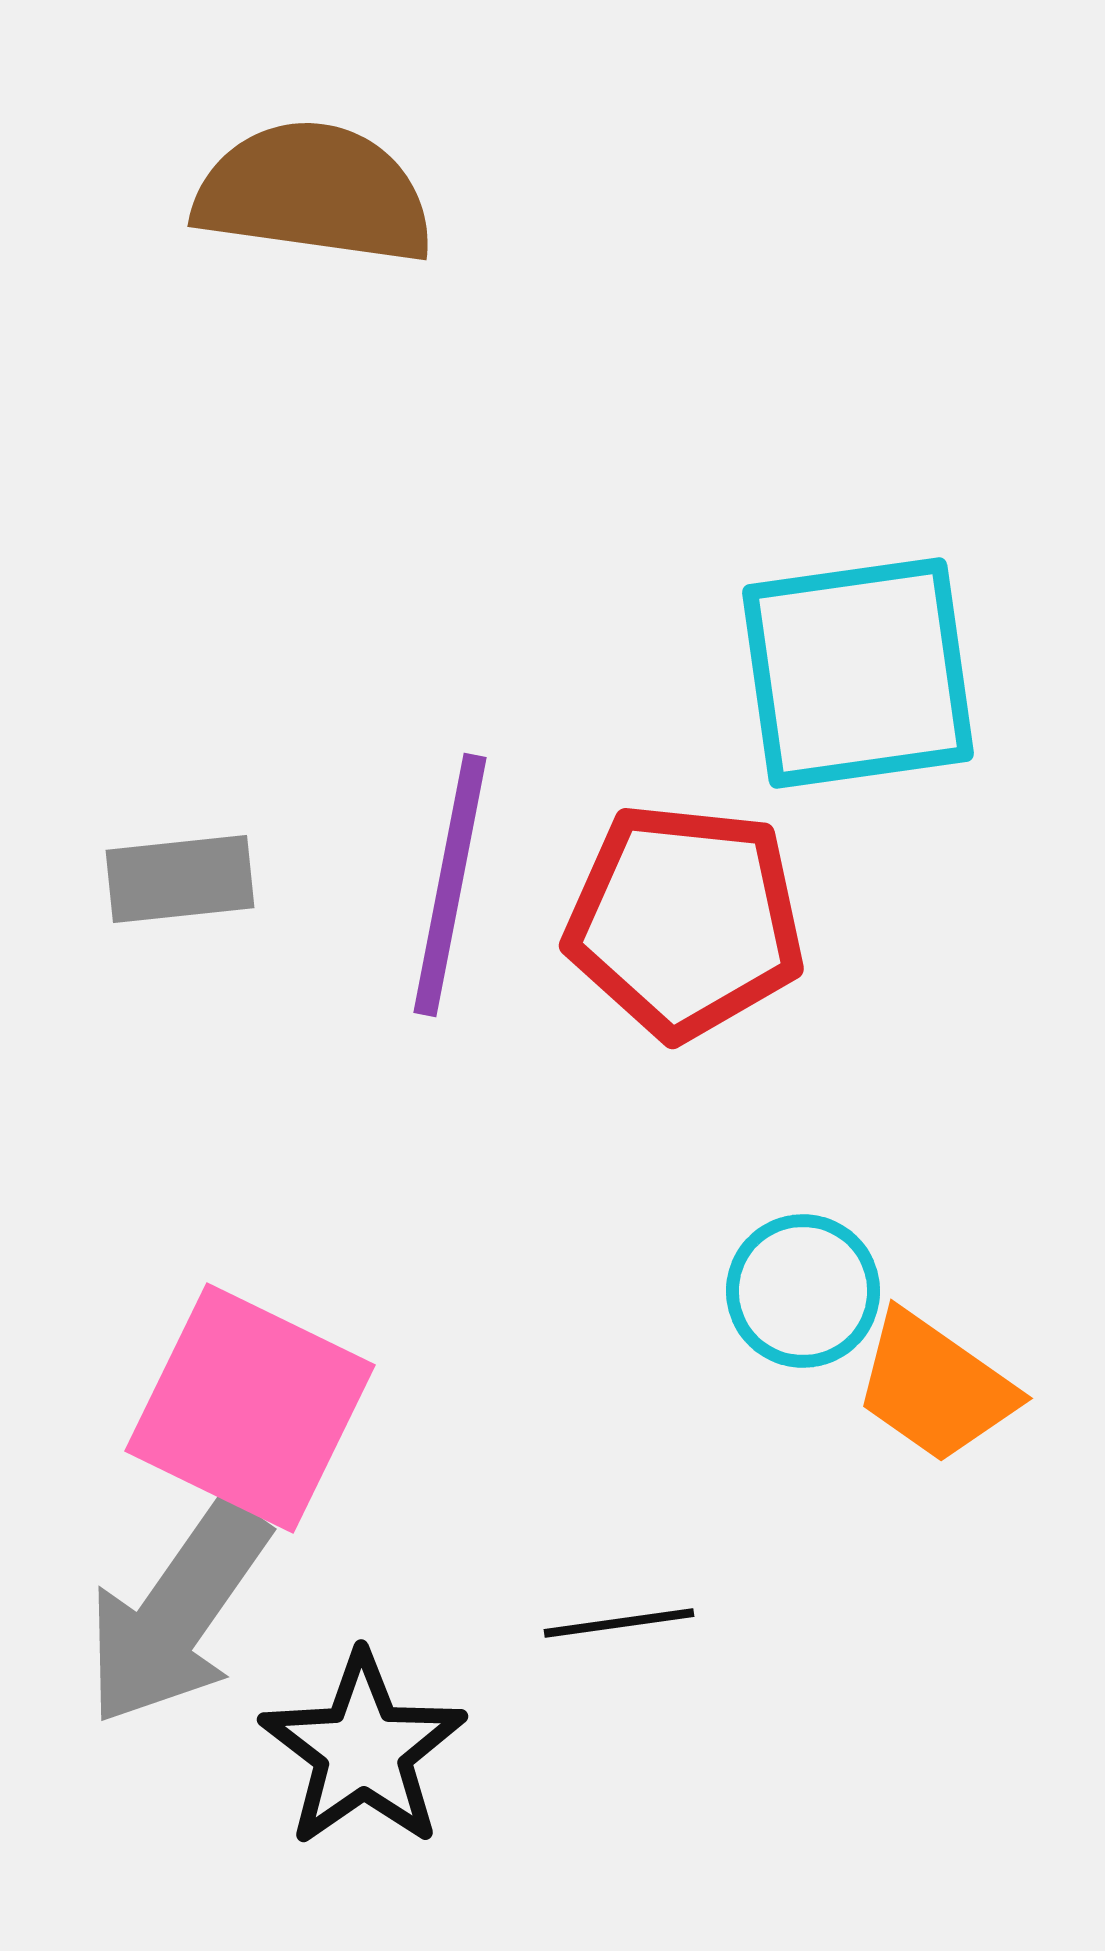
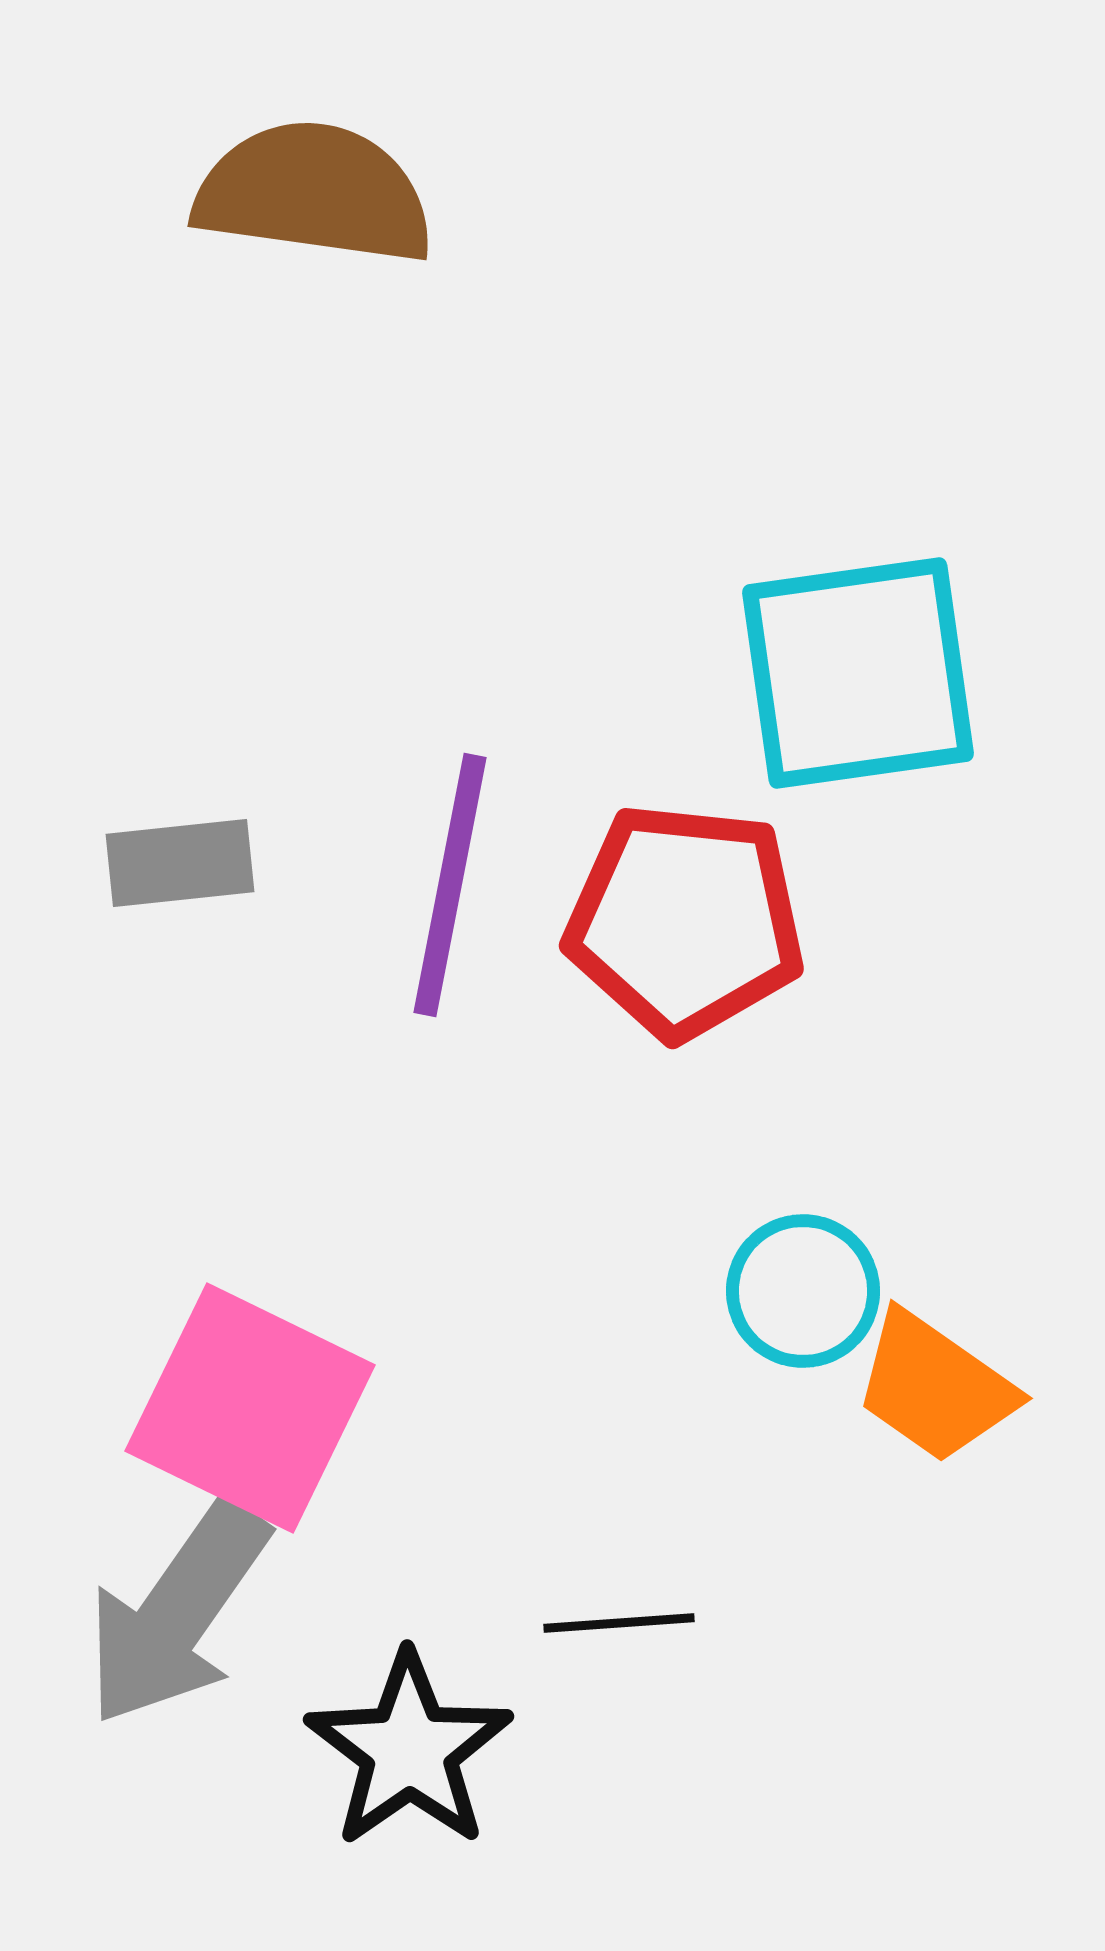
gray rectangle: moved 16 px up
black line: rotated 4 degrees clockwise
black star: moved 46 px right
